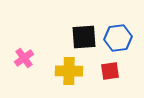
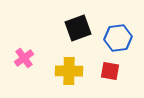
black square: moved 6 px left, 9 px up; rotated 16 degrees counterclockwise
red square: rotated 18 degrees clockwise
